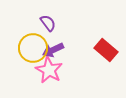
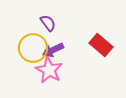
red rectangle: moved 5 px left, 5 px up
